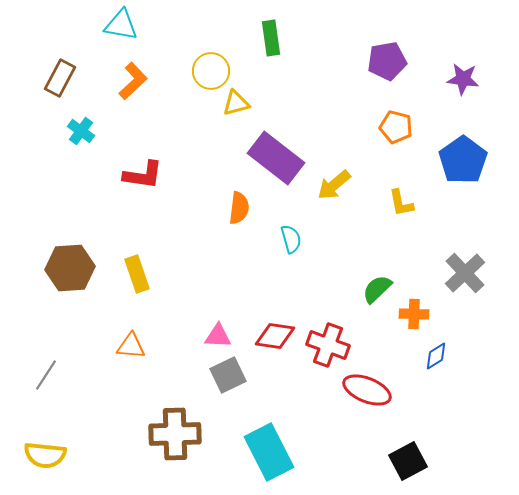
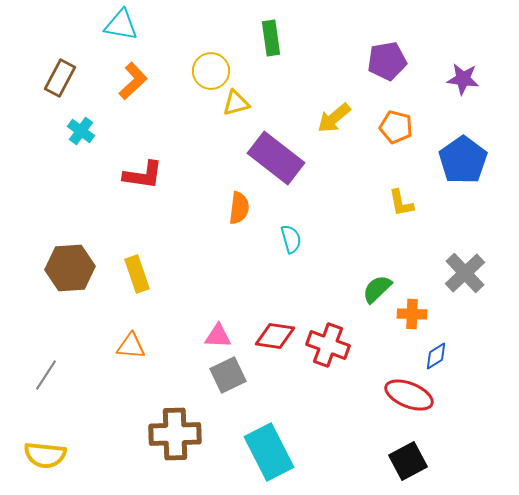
yellow arrow: moved 67 px up
orange cross: moved 2 px left
red ellipse: moved 42 px right, 5 px down
